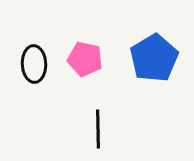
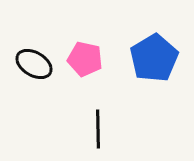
black ellipse: rotated 57 degrees counterclockwise
